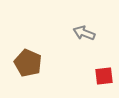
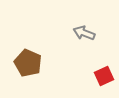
red square: rotated 18 degrees counterclockwise
